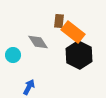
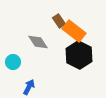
brown rectangle: rotated 40 degrees counterclockwise
orange rectangle: moved 1 px right, 1 px up
cyan circle: moved 7 px down
